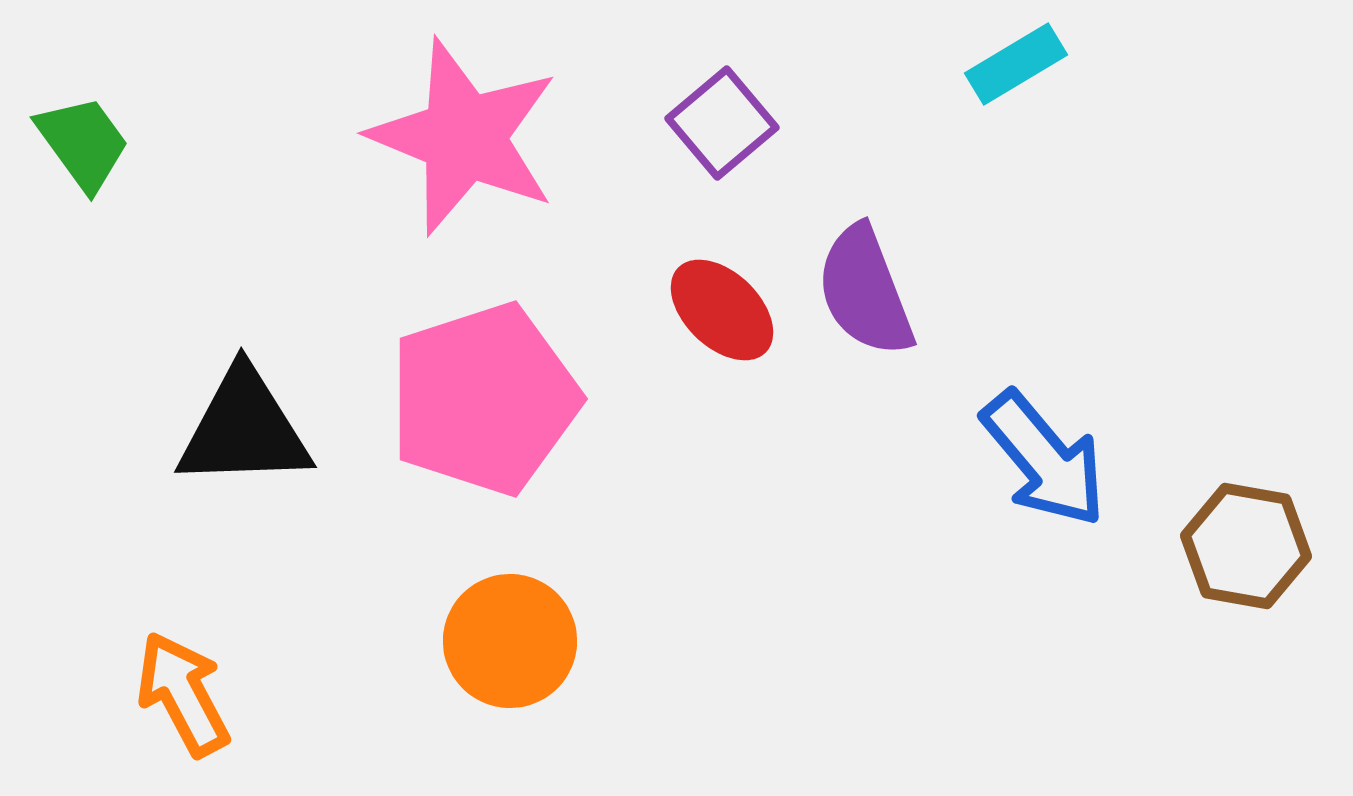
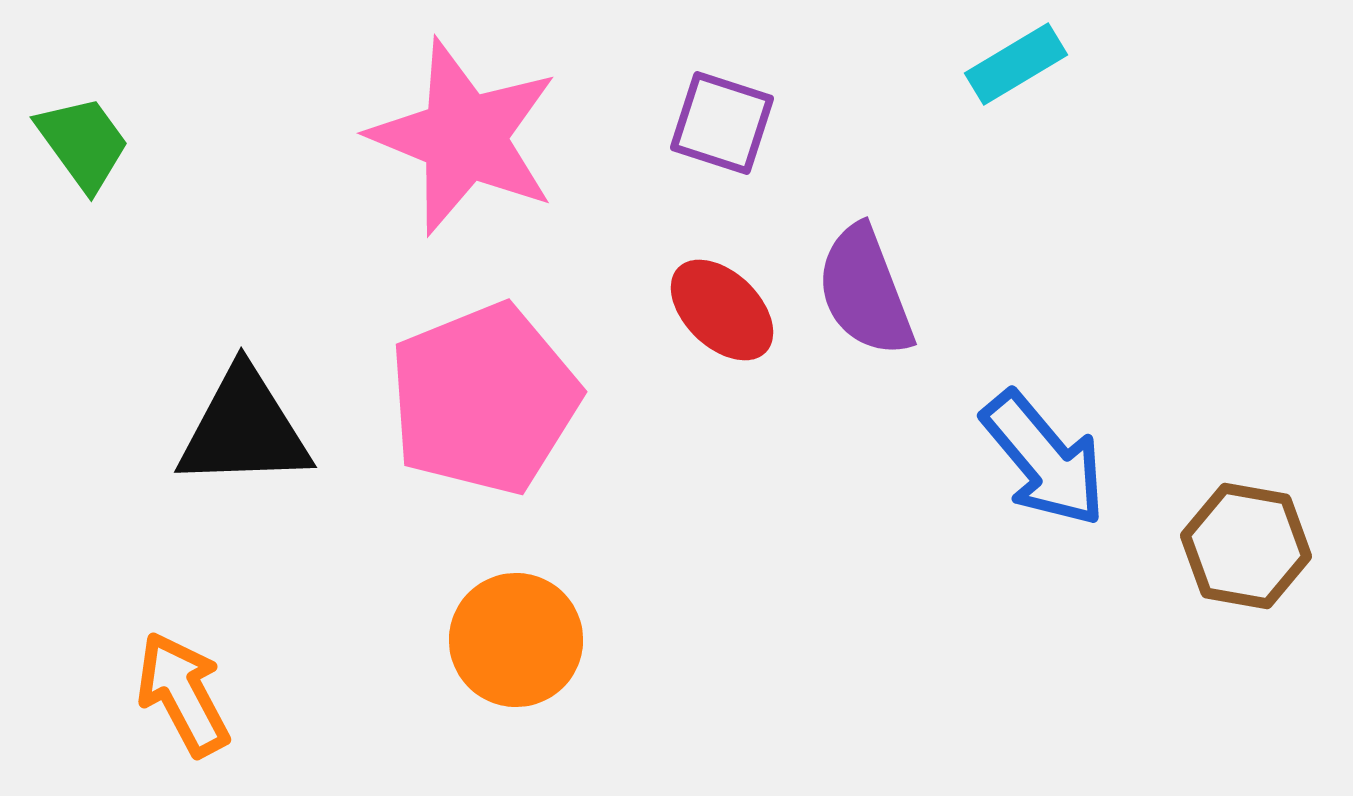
purple square: rotated 32 degrees counterclockwise
pink pentagon: rotated 4 degrees counterclockwise
orange circle: moved 6 px right, 1 px up
